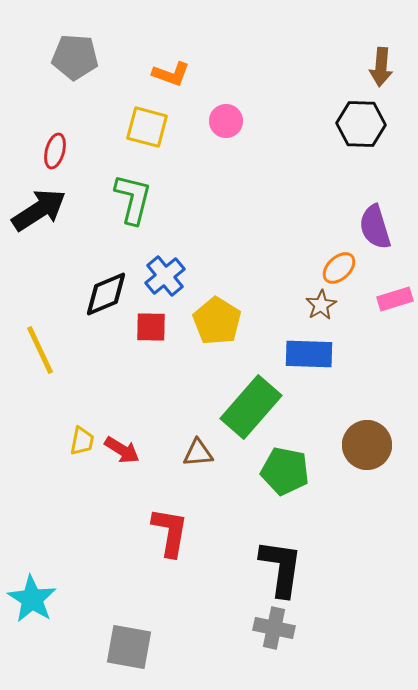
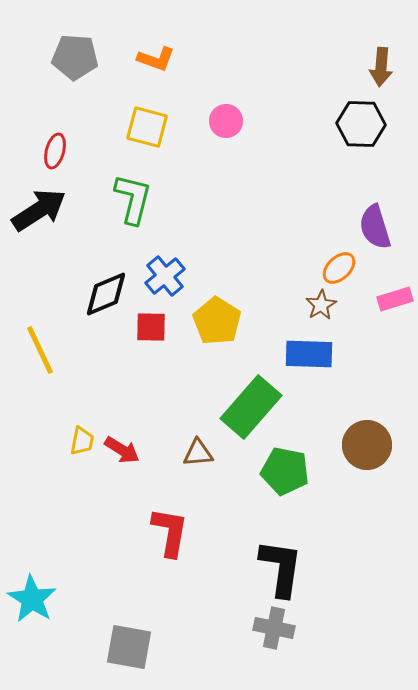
orange L-shape: moved 15 px left, 15 px up
